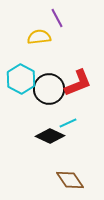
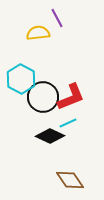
yellow semicircle: moved 1 px left, 4 px up
red L-shape: moved 7 px left, 14 px down
black circle: moved 6 px left, 8 px down
